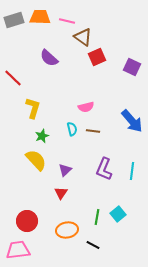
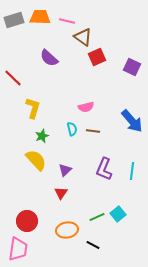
green line: rotated 56 degrees clockwise
pink trapezoid: moved 1 px up; rotated 105 degrees clockwise
